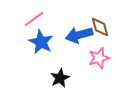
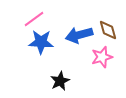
brown diamond: moved 8 px right, 3 px down
blue star: rotated 25 degrees counterclockwise
pink star: moved 3 px right, 1 px up
black star: moved 3 px down
